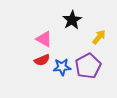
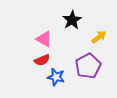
yellow arrow: rotated 14 degrees clockwise
blue star: moved 6 px left, 10 px down; rotated 18 degrees clockwise
